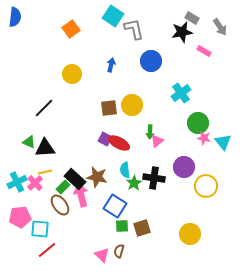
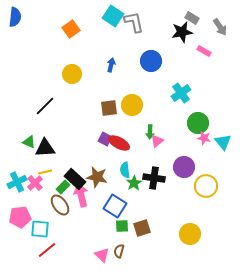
gray L-shape at (134, 29): moved 7 px up
black line at (44, 108): moved 1 px right, 2 px up
